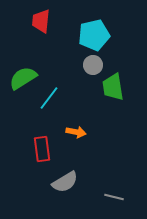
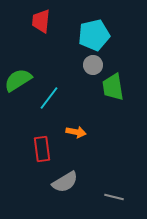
green semicircle: moved 5 px left, 2 px down
